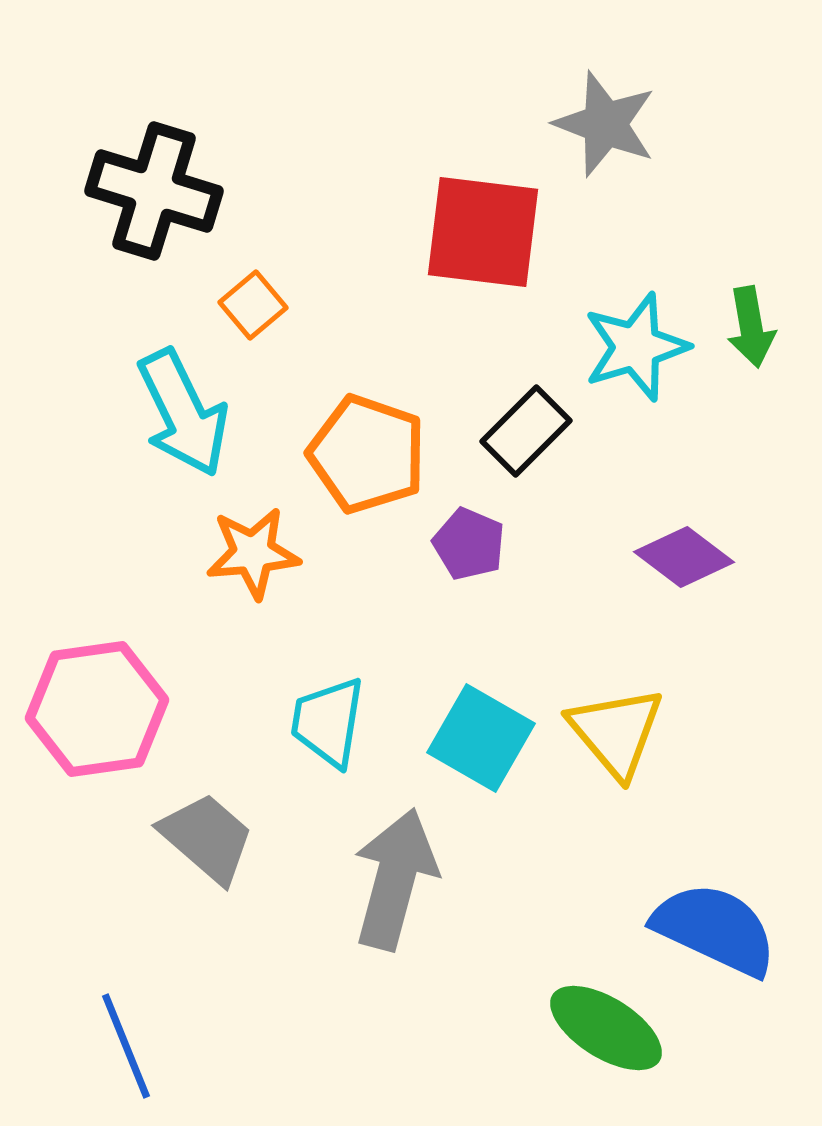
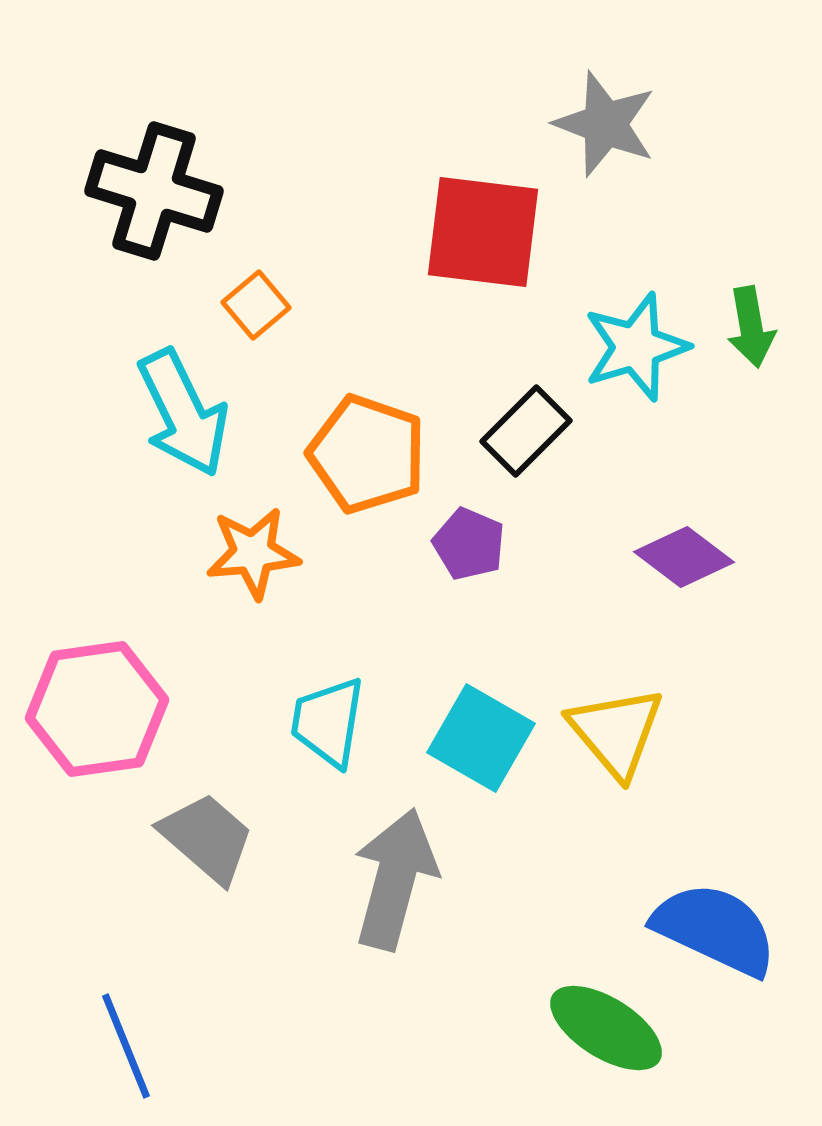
orange square: moved 3 px right
